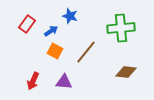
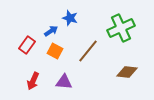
blue star: moved 2 px down
red rectangle: moved 21 px down
green cross: rotated 20 degrees counterclockwise
brown line: moved 2 px right, 1 px up
brown diamond: moved 1 px right
